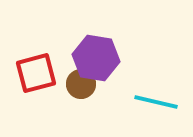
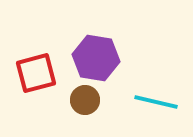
brown circle: moved 4 px right, 16 px down
